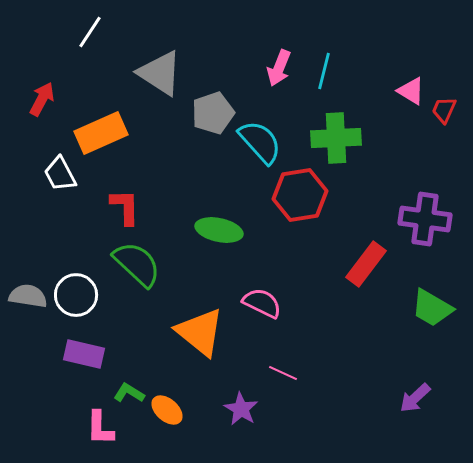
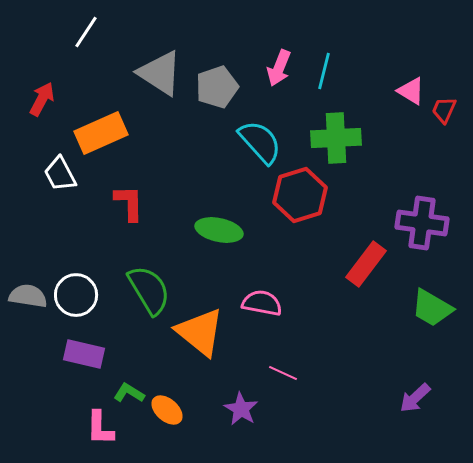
white line: moved 4 px left
gray pentagon: moved 4 px right, 26 px up
red hexagon: rotated 8 degrees counterclockwise
red L-shape: moved 4 px right, 4 px up
purple cross: moved 3 px left, 4 px down
green semicircle: moved 12 px right, 26 px down; rotated 16 degrees clockwise
pink semicircle: rotated 15 degrees counterclockwise
